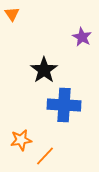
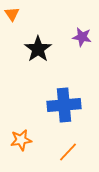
purple star: rotated 18 degrees counterclockwise
black star: moved 6 px left, 21 px up
blue cross: rotated 8 degrees counterclockwise
orange line: moved 23 px right, 4 px up
